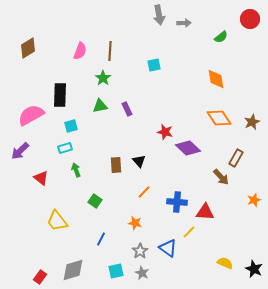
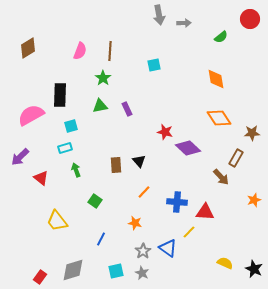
brown star at (252, 122): moved 11 px down; rotated 21 degrees clockwise
purple arrow at (20, 151): moved 6 px down
gray star at (140, 251): moved 3 px right
